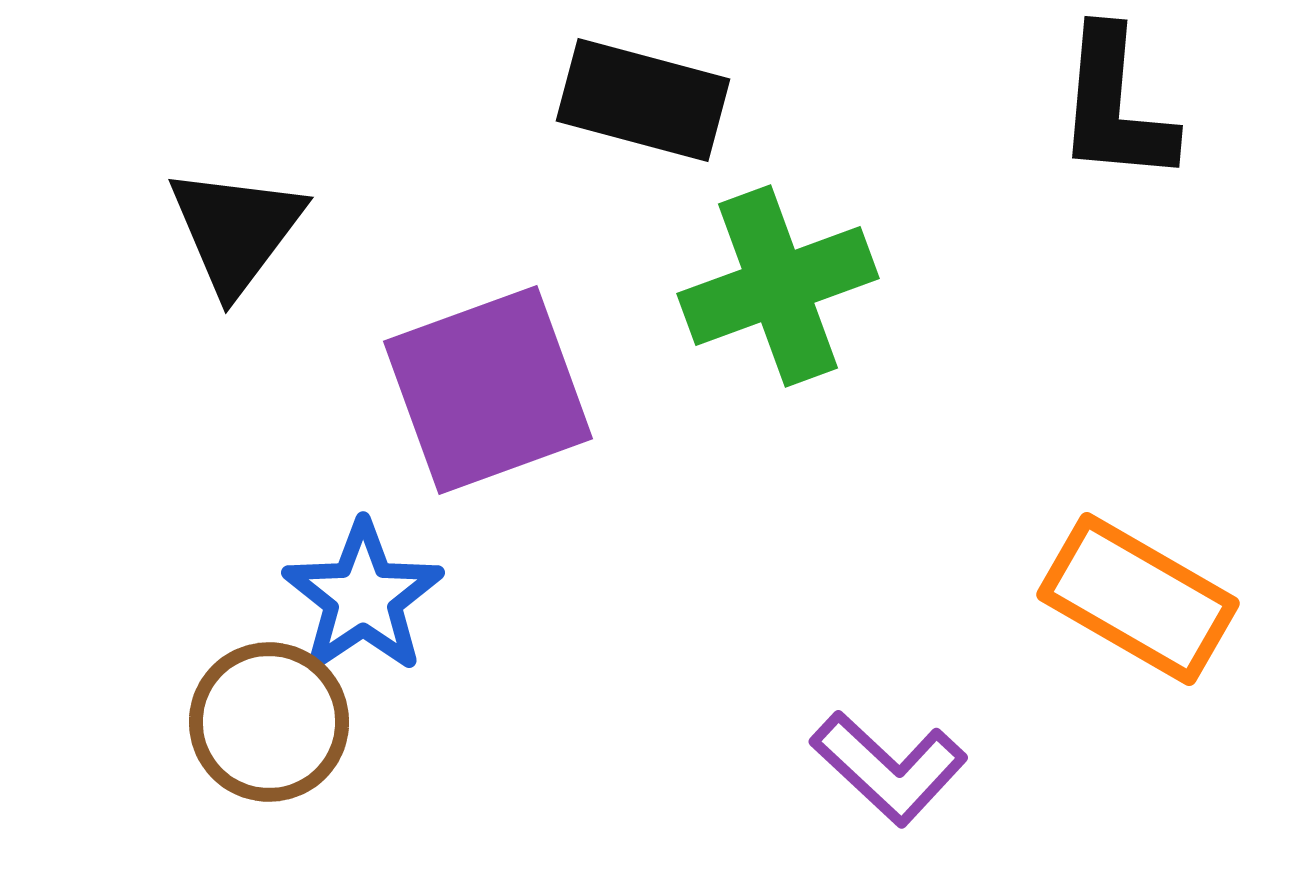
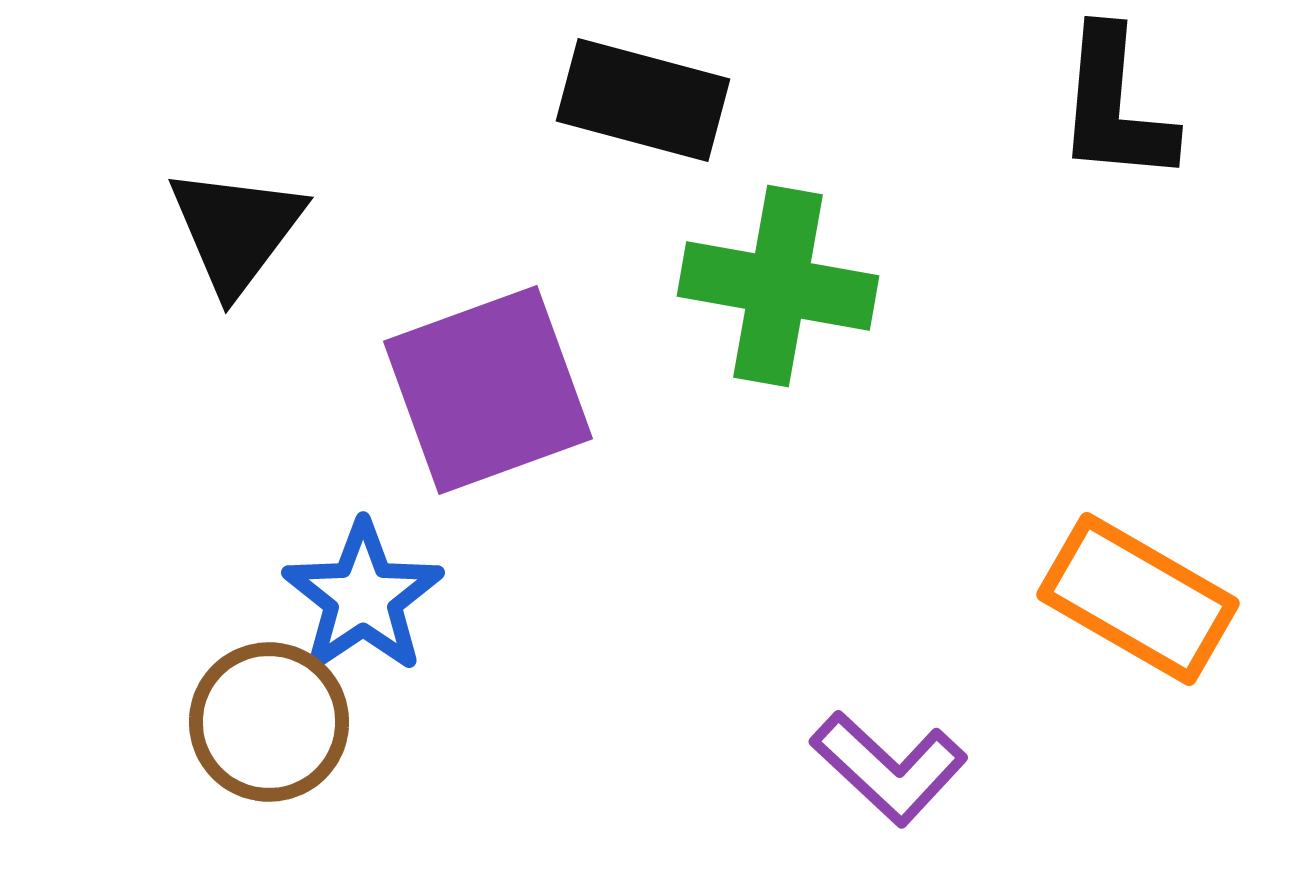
green cross: rotated 30 degrees clockwise
